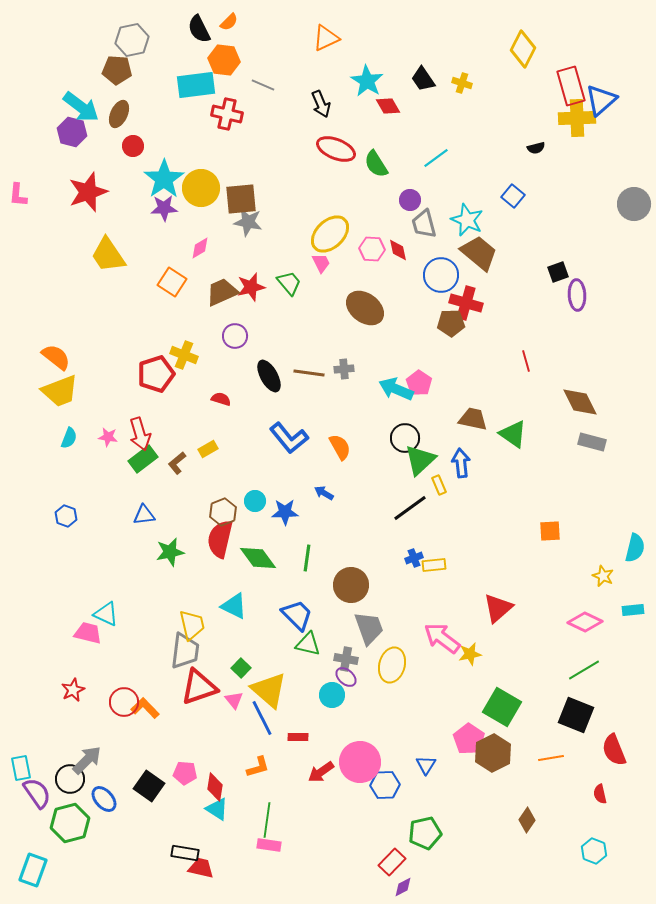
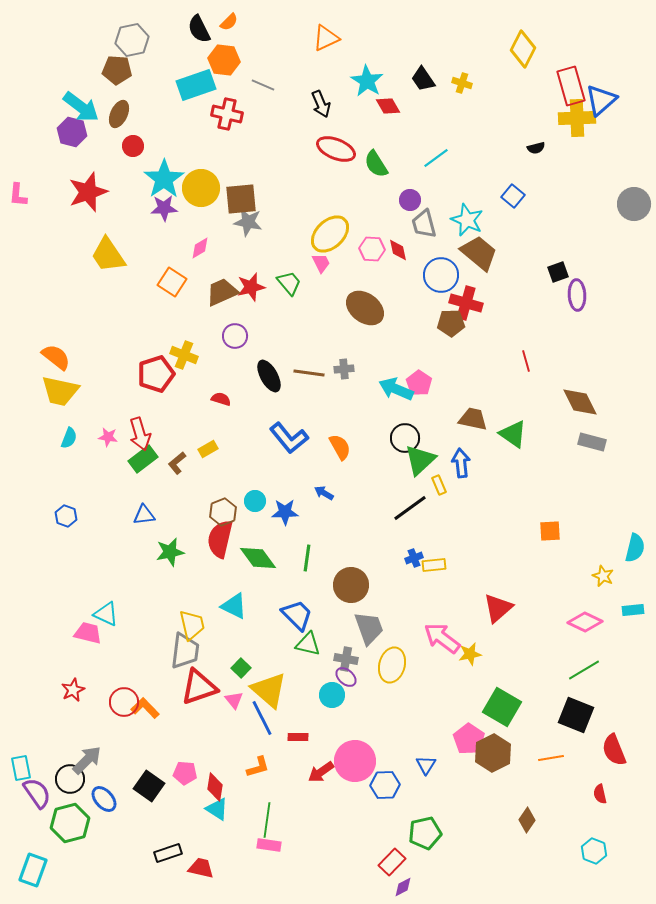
cyan rectangle at (196, 85): rotated 12 degrees counterclockwise
yellow trapezoid at (60, 391): rotated 33 degrees clockwise
pink circle at (360, 762): moved 5 px left, 1 px up
black rectangle at (185, 853): moved 17 px left; rotated 28 degrees counterclockwise
